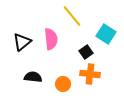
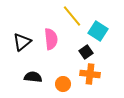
cyan square: moved 8 px left, 3 px up
